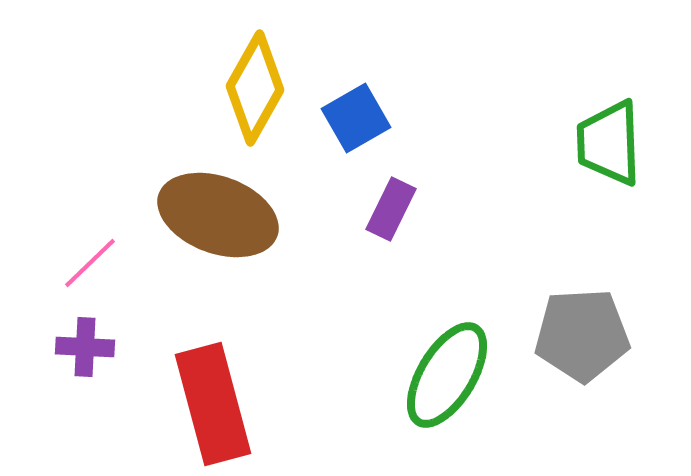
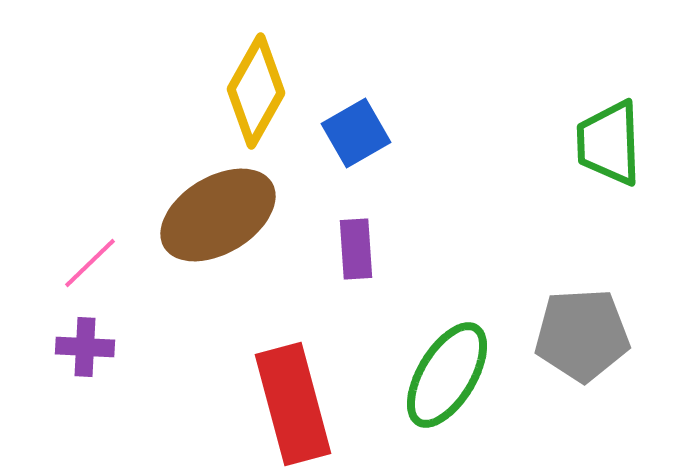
yellow diamond: moved 1 px right, 3 px down
blue square: moved 15 px down
purple rectangle: moved 35 px left, 40 px down; rotated 30 degrees counterclockwise
brown ellipse: rotated 51 degrees counterclockwise
red rectangle: moved 80 px right
